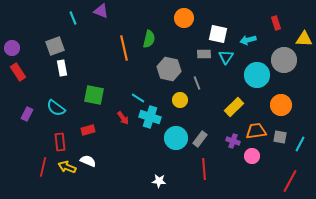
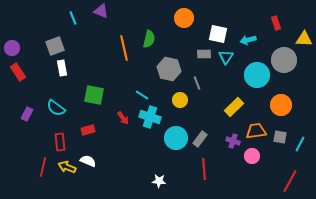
cyan line at (138, 98): moved 4 px right, 3 px up
